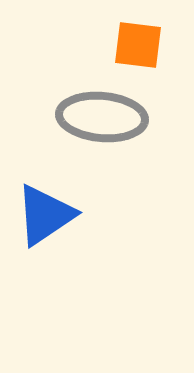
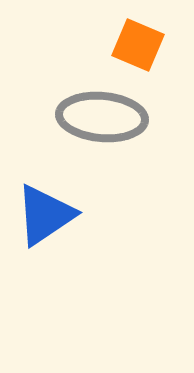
orange square: rotated 16 degrees clockwise
